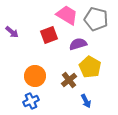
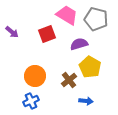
red square: moved 2 px left, 1 px up
purple semicircle: moved 1 px right
blue arrow: rotated 56 degrees counterclockwise
